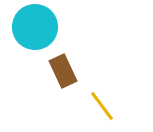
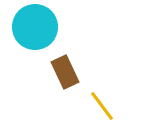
brown rectangle: moved 2 px right, 1 px down
